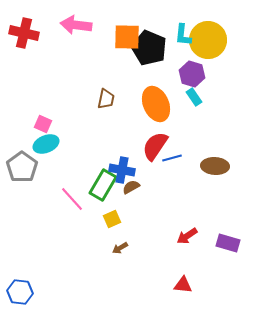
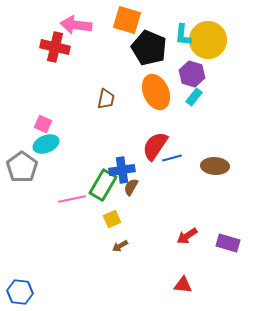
red cross: moved 31 px right, 14 px down
orange square: moved 17 px up; rotated 16 degrees clockwise
cyan rectangle: rotated 72 degrees clockwise
orange ellipse: moved 12 px up
blue cross: rotated 20 degrees counterclockwise
brown semicircle: rotated 30 degrees counterclockwise
pink line: rotated 60 degrees counterclockwise
brown arrow: moved 2 px up
